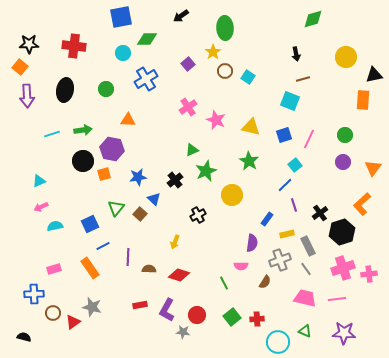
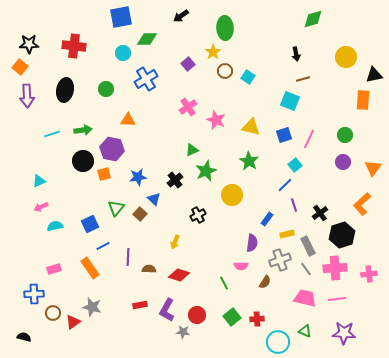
black hexagon at (342, 232): moved 3 px down
pink cross at (343, 268): moved 8 px left; rotated 15 degrees clockwise
